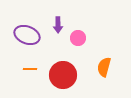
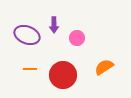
purple arrow: moved 4 px left
pink circle: moved 1 px left
orange semicircle: rotated 42 degrees clockwise
